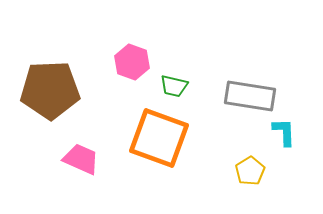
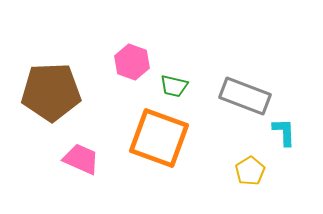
brown pentagon: moved 1 px right, 2 px down
gray rectangle: moved 5 px left; rotated 12 degrees clockwise
